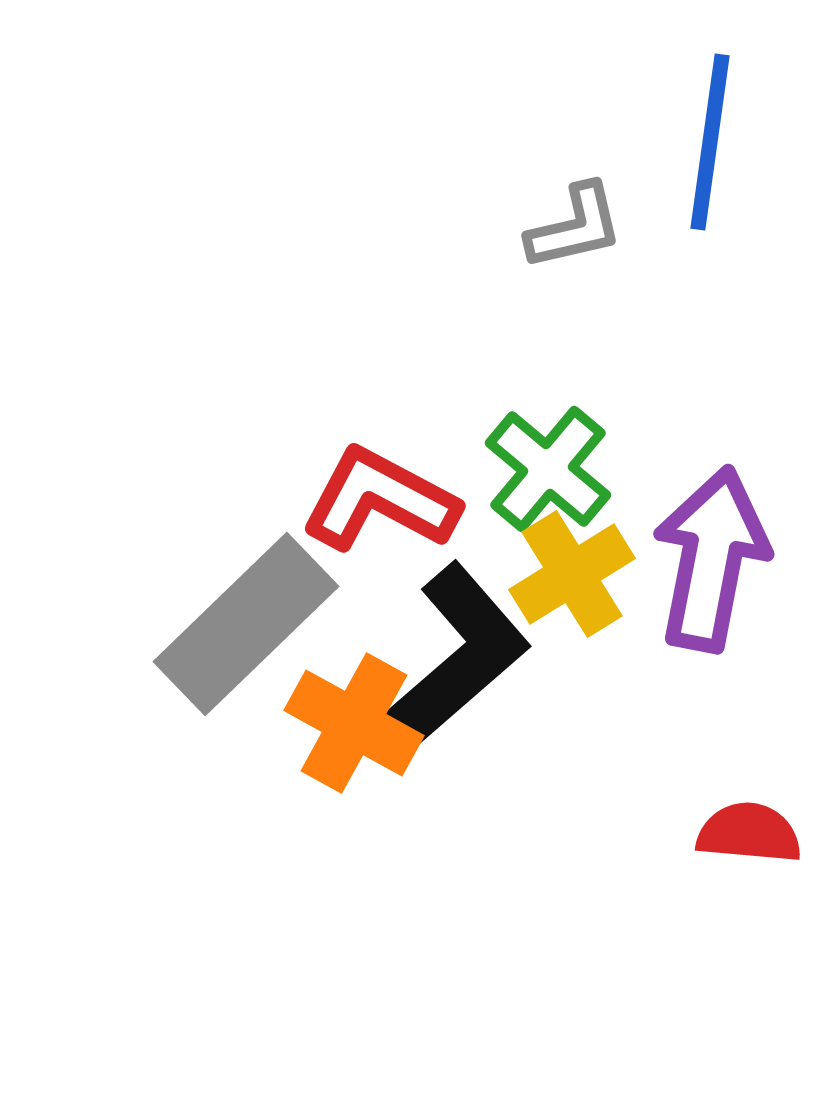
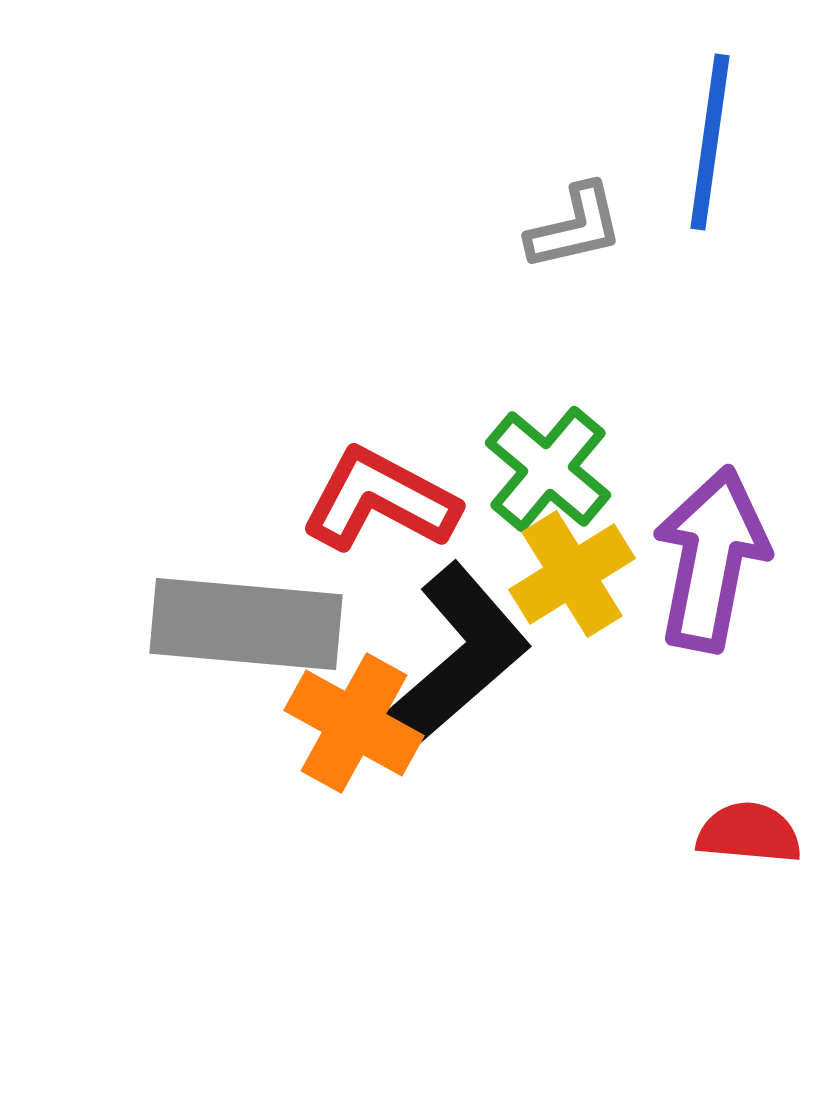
gray rectangle: rotated 49 degrees clockwise
